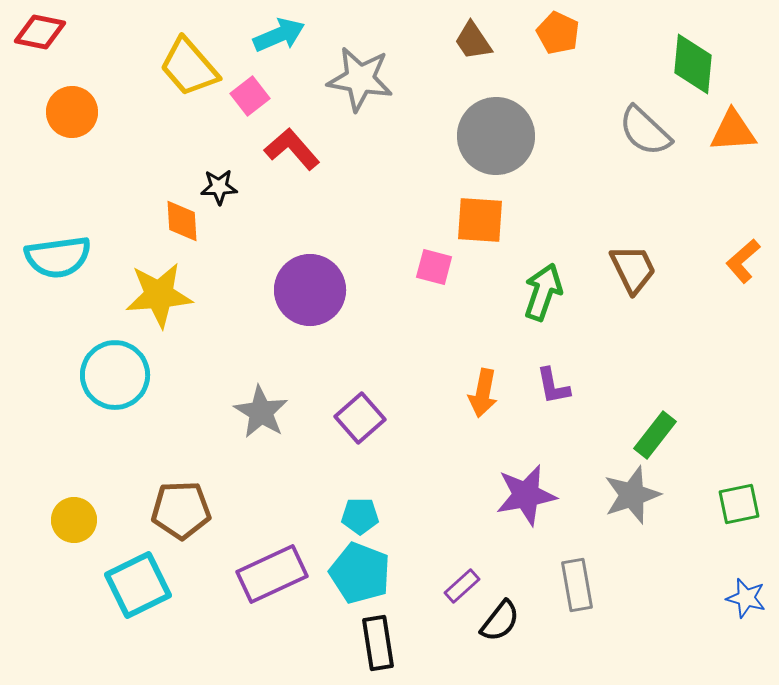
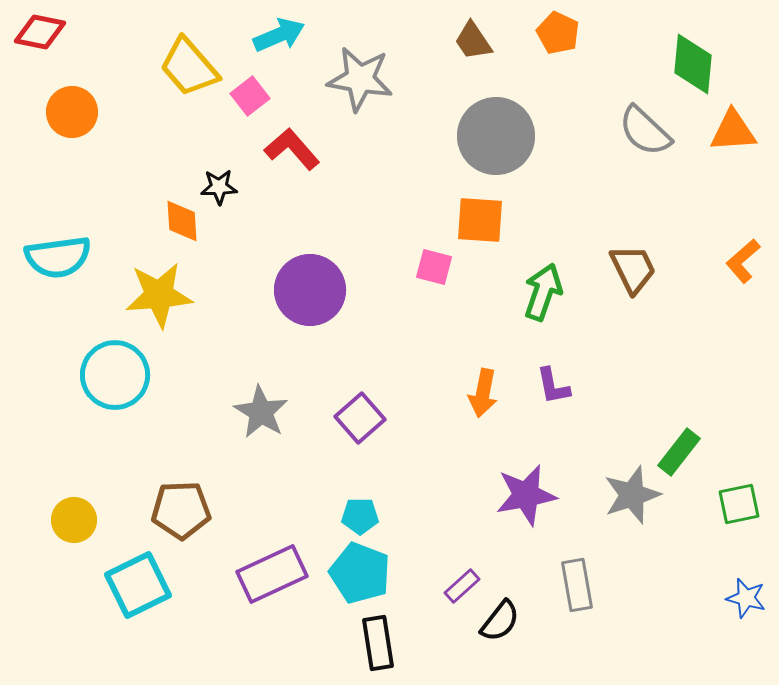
green rectangle at (655, 435): moved 24 px right, 17 px down
